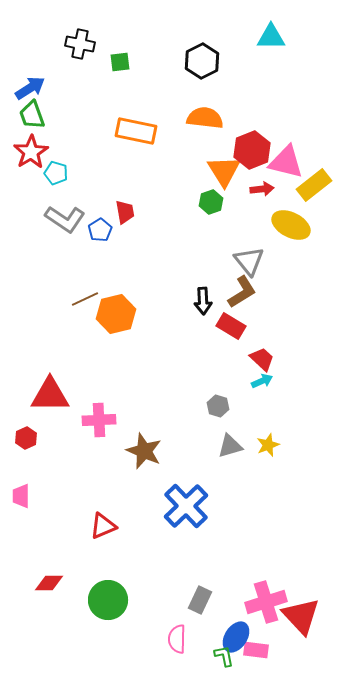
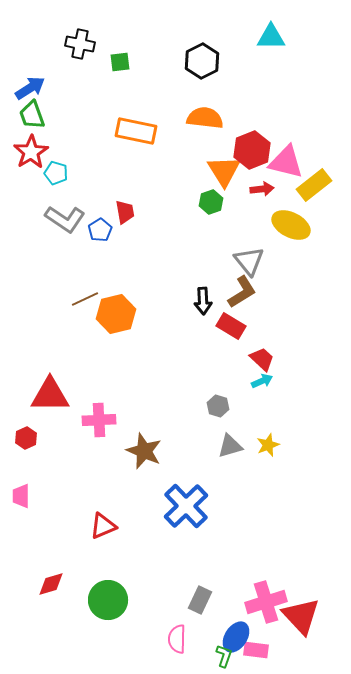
red diamond at (49, 583): moved 2 px right, 1 px down; rotated 16 degrees counterclockwise
green L-shape at (224, 656): rotated 30 degrees clockwise
